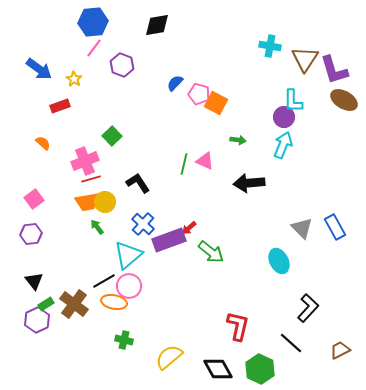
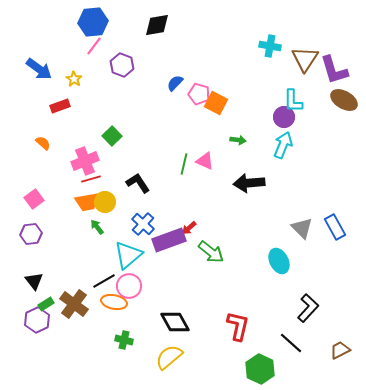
pink line at (94, 48): moved 2 px up
black diamond at (218, 369): moved 43 px left, 47 px up
